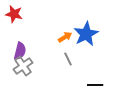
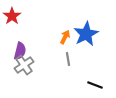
red star: moved 2 px left, 2 px down; rotated 24 degrees clockwise
orange arrow: rotated 32 degrees counterclockwise
gray line: rotated 16 degrees clockwise
gray cross: moved 1 px right, 1 px up
black line: rotated 21 degrees clockwise
